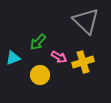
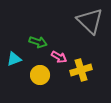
gray triangle: moved 4 px right
green arrow: rotated 114 degrees counterclockwise
cyan triangle: moved 1 px right, 1 px down
yellow cross: moved 2 px left, 8 px down
